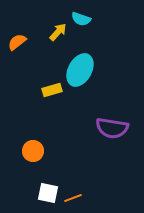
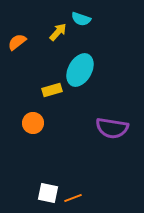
orange circle: moved 28 px up
